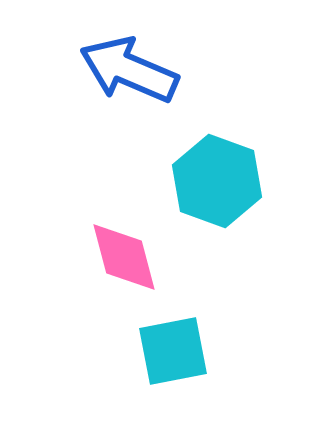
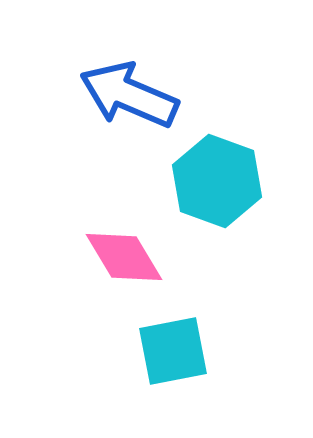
blue arrow: moved 25 px down
pink diamond: rotated 16 degrees counterclockwise
